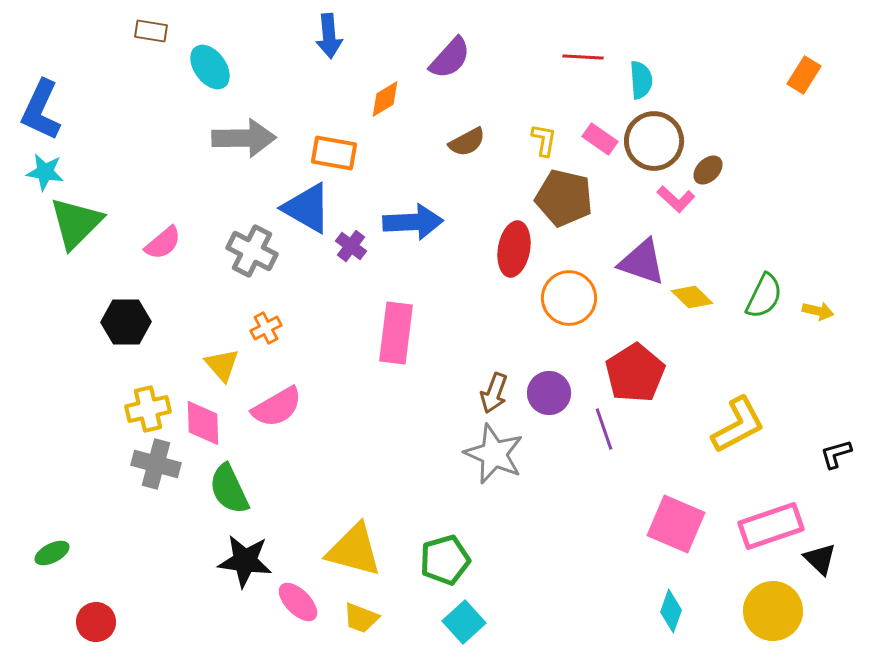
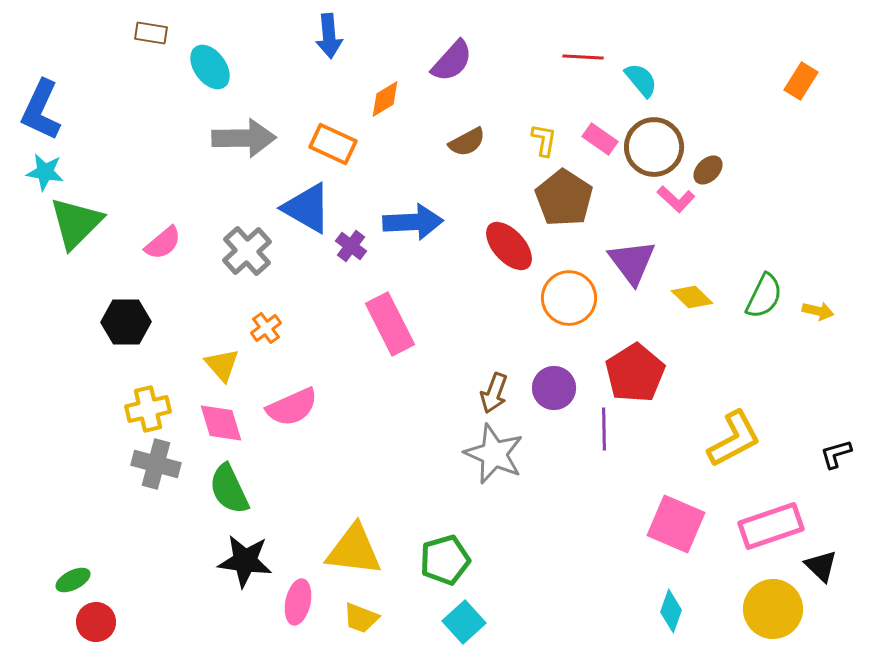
brown rectangle at (151, 31): moved 2 px down
purple semicircle at (450, 58): moved 2 px right, 3 px down
orange rectangle at (804, 75): moved 3 px left, 6 px down
cyan semicircle at (641, 80): rotated 36 degrees counterclockwise
brown circle at (654, 141): moved 6 px down
orange rectangle at (334, 153): moved 1 px left, 9 px up; rotated 15 degrees clockwise
brown pentagon at (564, 198): rotated 20 degrees clockwise
red ellipse at (514, 249): moved 5 px left, 3 px up; rotated 52 degrees counterclockwise
gray cross at (252, 251): moved 5 px left; rotated 21 degrees clockwise
purple triangle at (642, 262): moved 10 px left; rotated 34 degrees clockwise
orange cross at (266, 328): rotated 8 degrees counterclockwise
pink rectangle at (396, 333): moved 6 px left, 9 px up; rotated 34 degrees counterclockwise
purple circle at (549, 393): moved 5 px right, 5 px up
pink semicircle at (277, 407): moved 15 px right; rotated 6 degrees clockwise
pink diamond at (203, 423): moved 18 px right; rotated 15 degrees counterclockwise
yellow L-shape at (738, 425): moved 4 px left, 14 px down
purple line at (604, 429): rotated 18 degrees clockwise
yellow triangle at (354, 550): rotated 8 degrees counterclockwise
green ellipse at (52, 553): moved 21 px right, 27 px down
black triangle at (820, 559): moved 1 px right, 7 px down
pink ellipse at (298, 602): rotated 57 degrees clockwise
yellow circle at (773, 611): moved 2 px up
